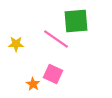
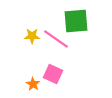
yellow star: moved 16 px right, 8 px up
